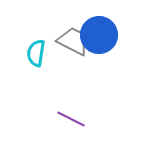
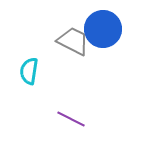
blue circle: moved 4 px right, 6 px up
cyan semicircle: moved 7 px left, 18 px down
